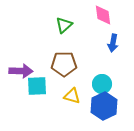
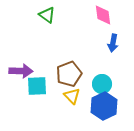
green triangle: moved 17 px left, 10 px up; rotated 42 degrees counterclockwise
brown pentagon: moved 5 px right, 10 px down; rotated 20 degrees counterclockwise
yellow triangle: rotated 30 degrees clockwise
